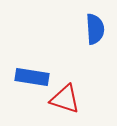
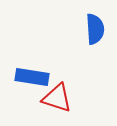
red triangle: moved 8 px left, 1 px up
